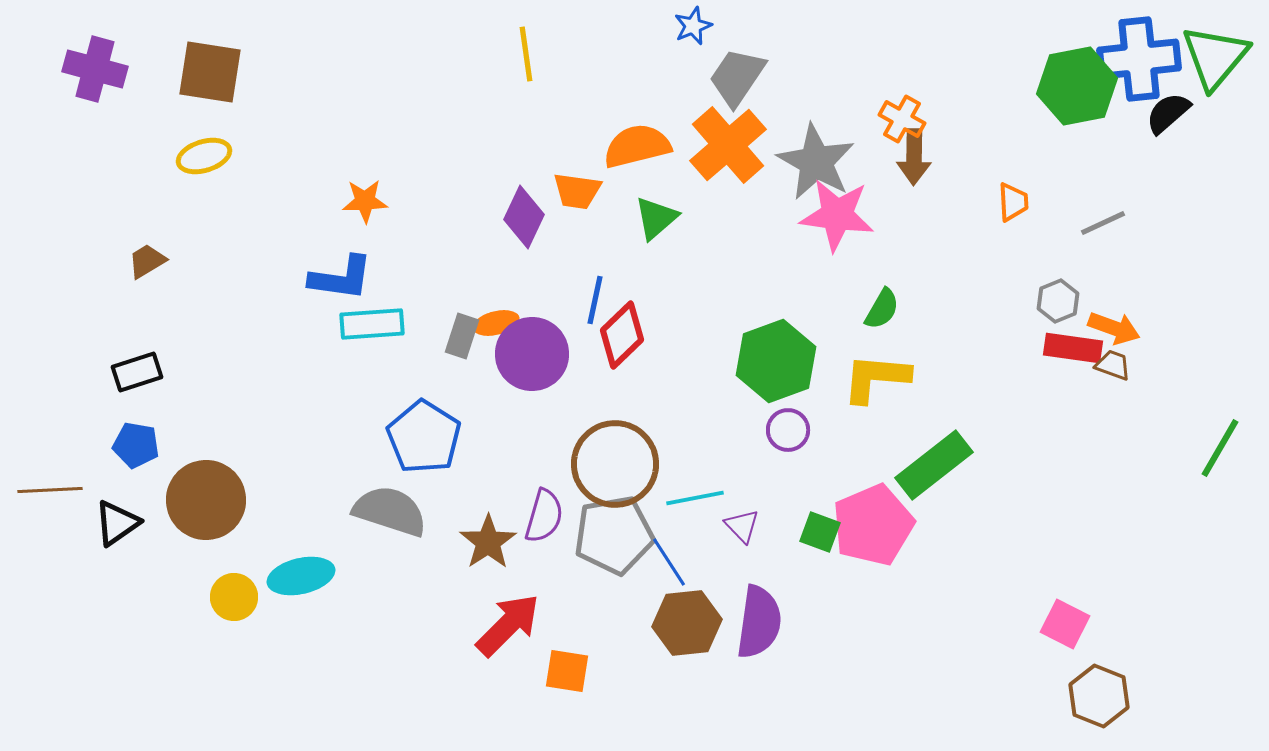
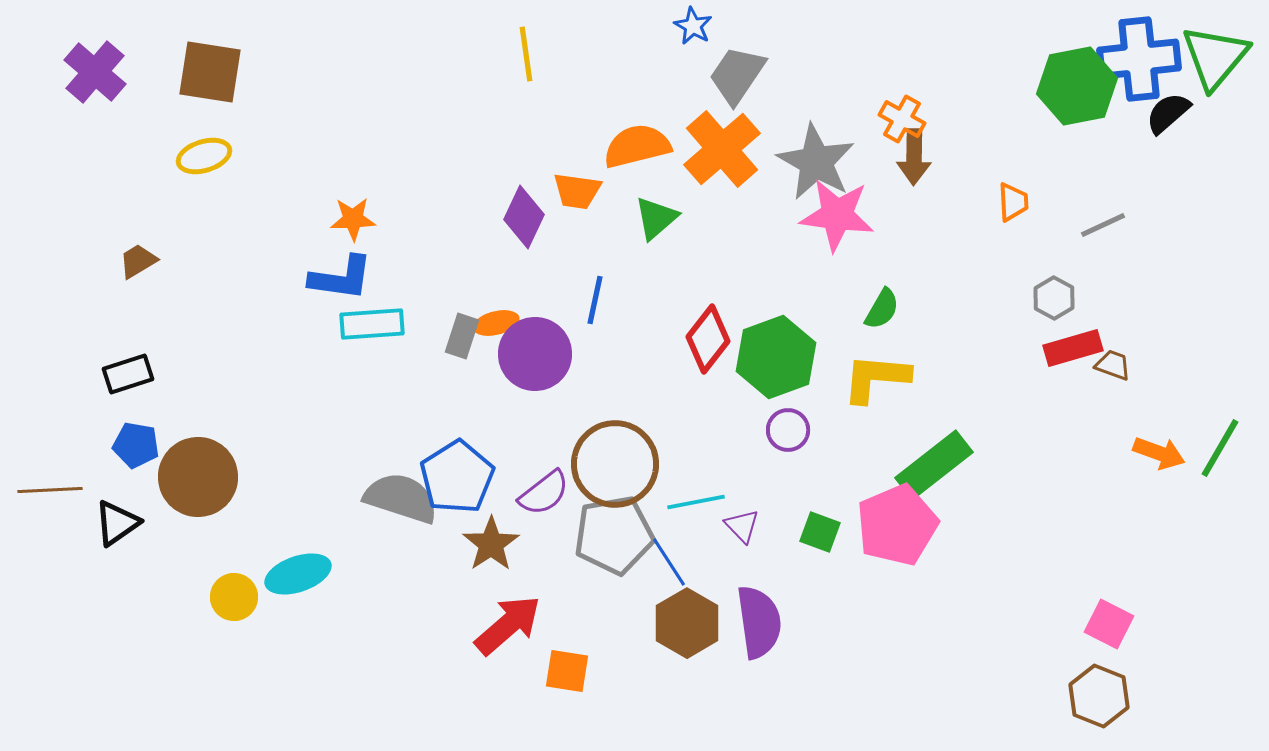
blue star at (693, 26): rotated 21 degrees counterclockwise
purple cross at (95, 69): moved 3 px down; rotated 26 degrees clockwise
gray trapezoid at (737, 77): moved 2 px up
orange cross at (728, 145): moved 6 px left, 4 px down
orange star at (365, 201): moved 12 px left, 18 px down
gray line at (1103, 223): moved 2 px down
brown trapezoid at (147, 261): moved 9 px left
gray hexagon at (1058, 301): moved 4 px left, 3 px up; rotated 9 degrees counterclockwise
orange arrow at (1114, 328): moved 45 px right, 125 px down
red diamond at (622, 335): moved 86 px right, 4 px down; rotated 8 degrees counterclockwise
red rectangle at (1073, 348): rotated 24 degrees counterclockwise
purple circle at (532, 354): moved 3 px right
green hexagon at (776, 361): moved 4 px up
black rectangle at (137, 372): moved 9 px left, 2 px down
blue pentagon at (424, 437): moved 33 px right, 40 px down; rotated 8 degrees clockwise
cyan line at (695, 498): moved 1 px right, 4 px down
brown circle at (206, 500): moved 8 px left, 23 px up
gray semicircle at (390, 511): moved 11 px right, 13 px up
purple semicircle at (544, 516): moved 23 px up; rotated 36 degrees clockwise
pink pentagon at (873, 525): moved 24 px right
brown star at (488, 542): moved 3 px right, 2 px down
cyan ellipse at (301, 576): moved 3 px left, 2 px up; rotated 6 degrees counterclockwise
purple semicircle at (759, 622): rotated 16 degrees counterclockwise
brown hexagon at (687, 623): rotated 24 degrees counterclockwise
pink square at (1065, 624): moved 44 px right
red arrow at (508, 625): rotated 4 degrees clockwise
